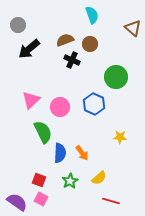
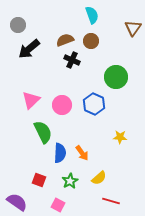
brown triangle: rotated 24 degrees clockwise
brown circle: moved 1 px right, 3 px up
pink circle: moved 2 px right, 2 px up
pink square: moved 17 px right, 6 px down
